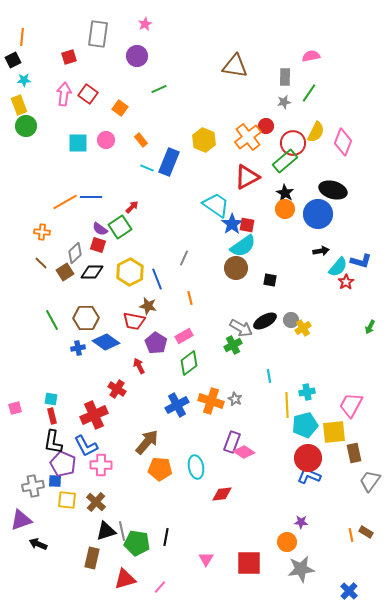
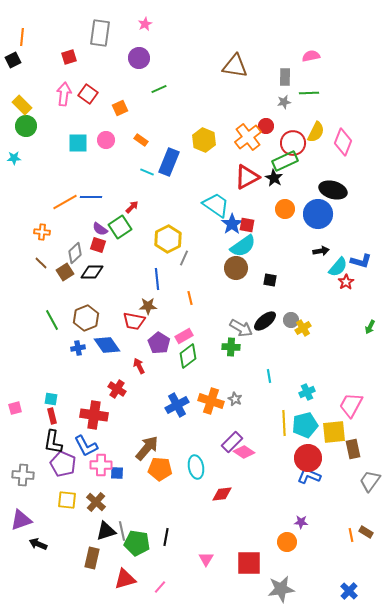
gray rectangle at (98, 34): moved 2 px right, 1 px up
purple circle at (137, 56): moved 2 px right, 2 px down
cyan star at (24, 80): moved 10 px left, 78 px down
green line at (309, 93): rotated 54 degrees clockwise
yellow rectangle at (19, 105): moved 3 px right; rotated 24 degrees counterclockwise
orange square at (120, 108): rotated 28 degrees clockwise
orange rectangle at (141, 140): rotated 16 degrees counterclockwise
green rectangle at (285, 161): rotated 15 degrees clockwise
cyan line at (147, 168): moved 4 px down
black star at (285, 193): moved 11 px left, 15 px up
yellow hexagon at (130, 272): moved 38 px right, 33 px up
blue line at (157, 279): rotated 15 degrees clockwise
brown star at (148, 306): rotated 12 degrees counterclockwise
brown hexagon at (86, 318): rotated 20 degrees counterclockwise
black ellipse at (265, 321): rotated 10 degrees counterclockwise
blue diamond at (106, 342): moved 1 px right, 3 px down; rotated 20 degrees clockwise
purple pentagon at (156, 343): moved 3 px right
green cross at (233, 345): moved 2 px left, 2 px down; rotated 30 degrees clockwise
green diamond at (189, 363): moved 1 px left, 7 px up
cyan cross at (307, 392): rotated 14 degrees counterclockwise
yellow line at (287, 405): moved 3 px left, 18 px down
red cross at (94, 415): rotated 32 degrees clockwise
brown arrow at (147, 442): moved 6 px down
purple rectangle at (232, 442): rotated 25 degrees clockwise
brown rectangle at (354, 453): moved 1 px left, 4 px up
blue square at (55, 481): moved 62 px right, 8 px up
gray cross at (33, 486): moved 10 px left, 11 px up; rotated 15 degrees clockwise
gray star at (301, 569): moved 20 px left, 20 px down
